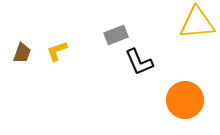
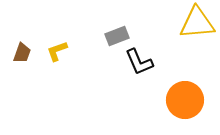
gray rectangle: moved 1 px right, 1 px down
